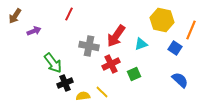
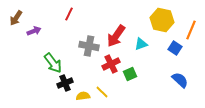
brown arrow: moved 1 px right, 2 px down
green square: moved 4 px left
